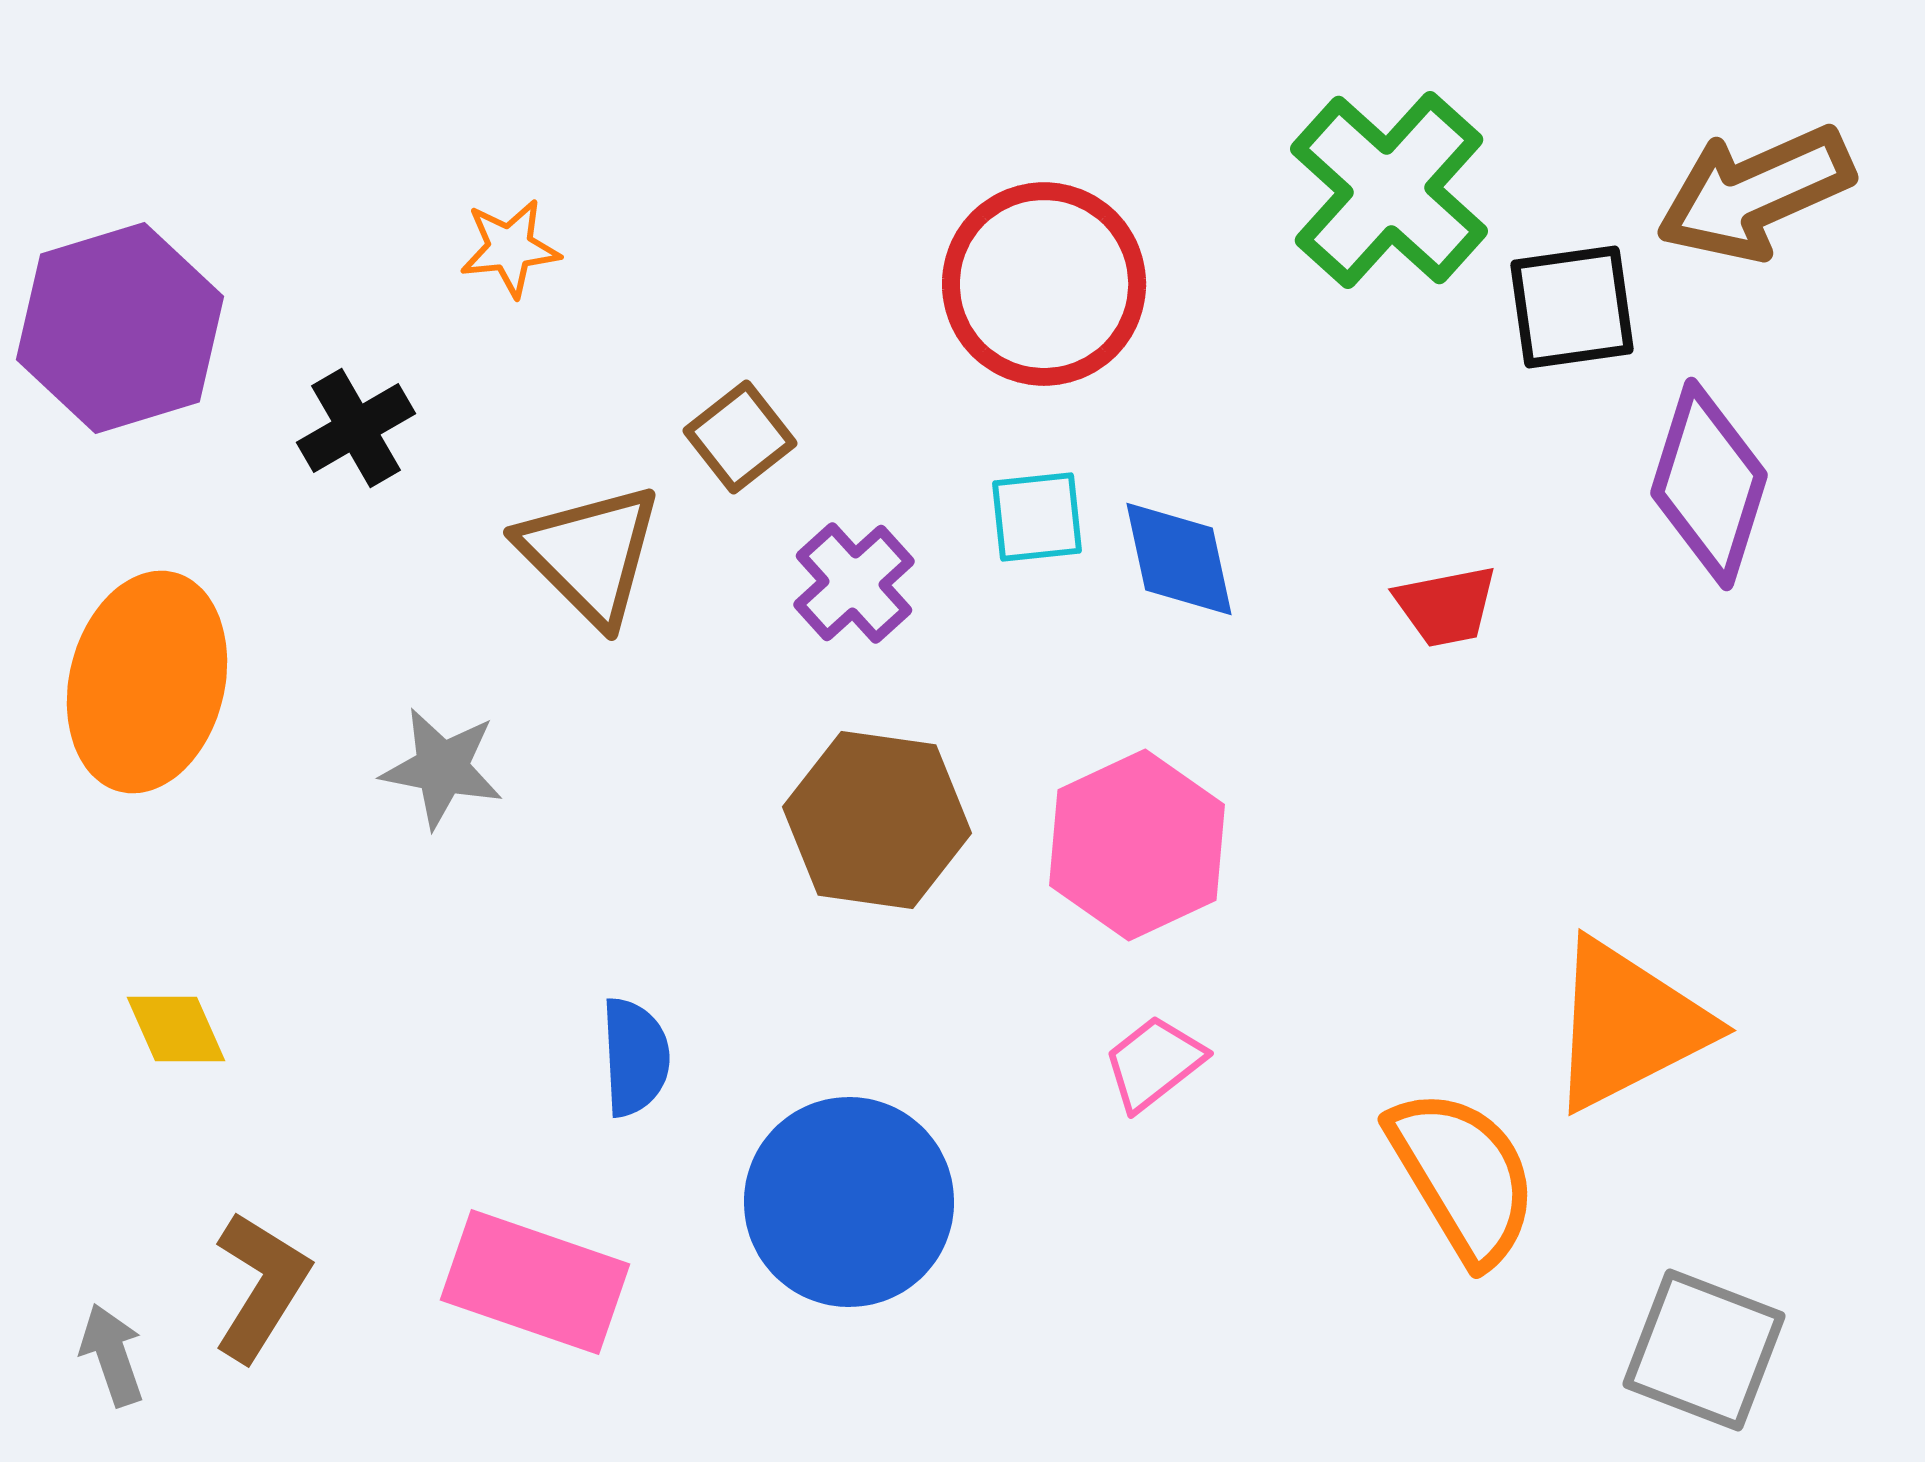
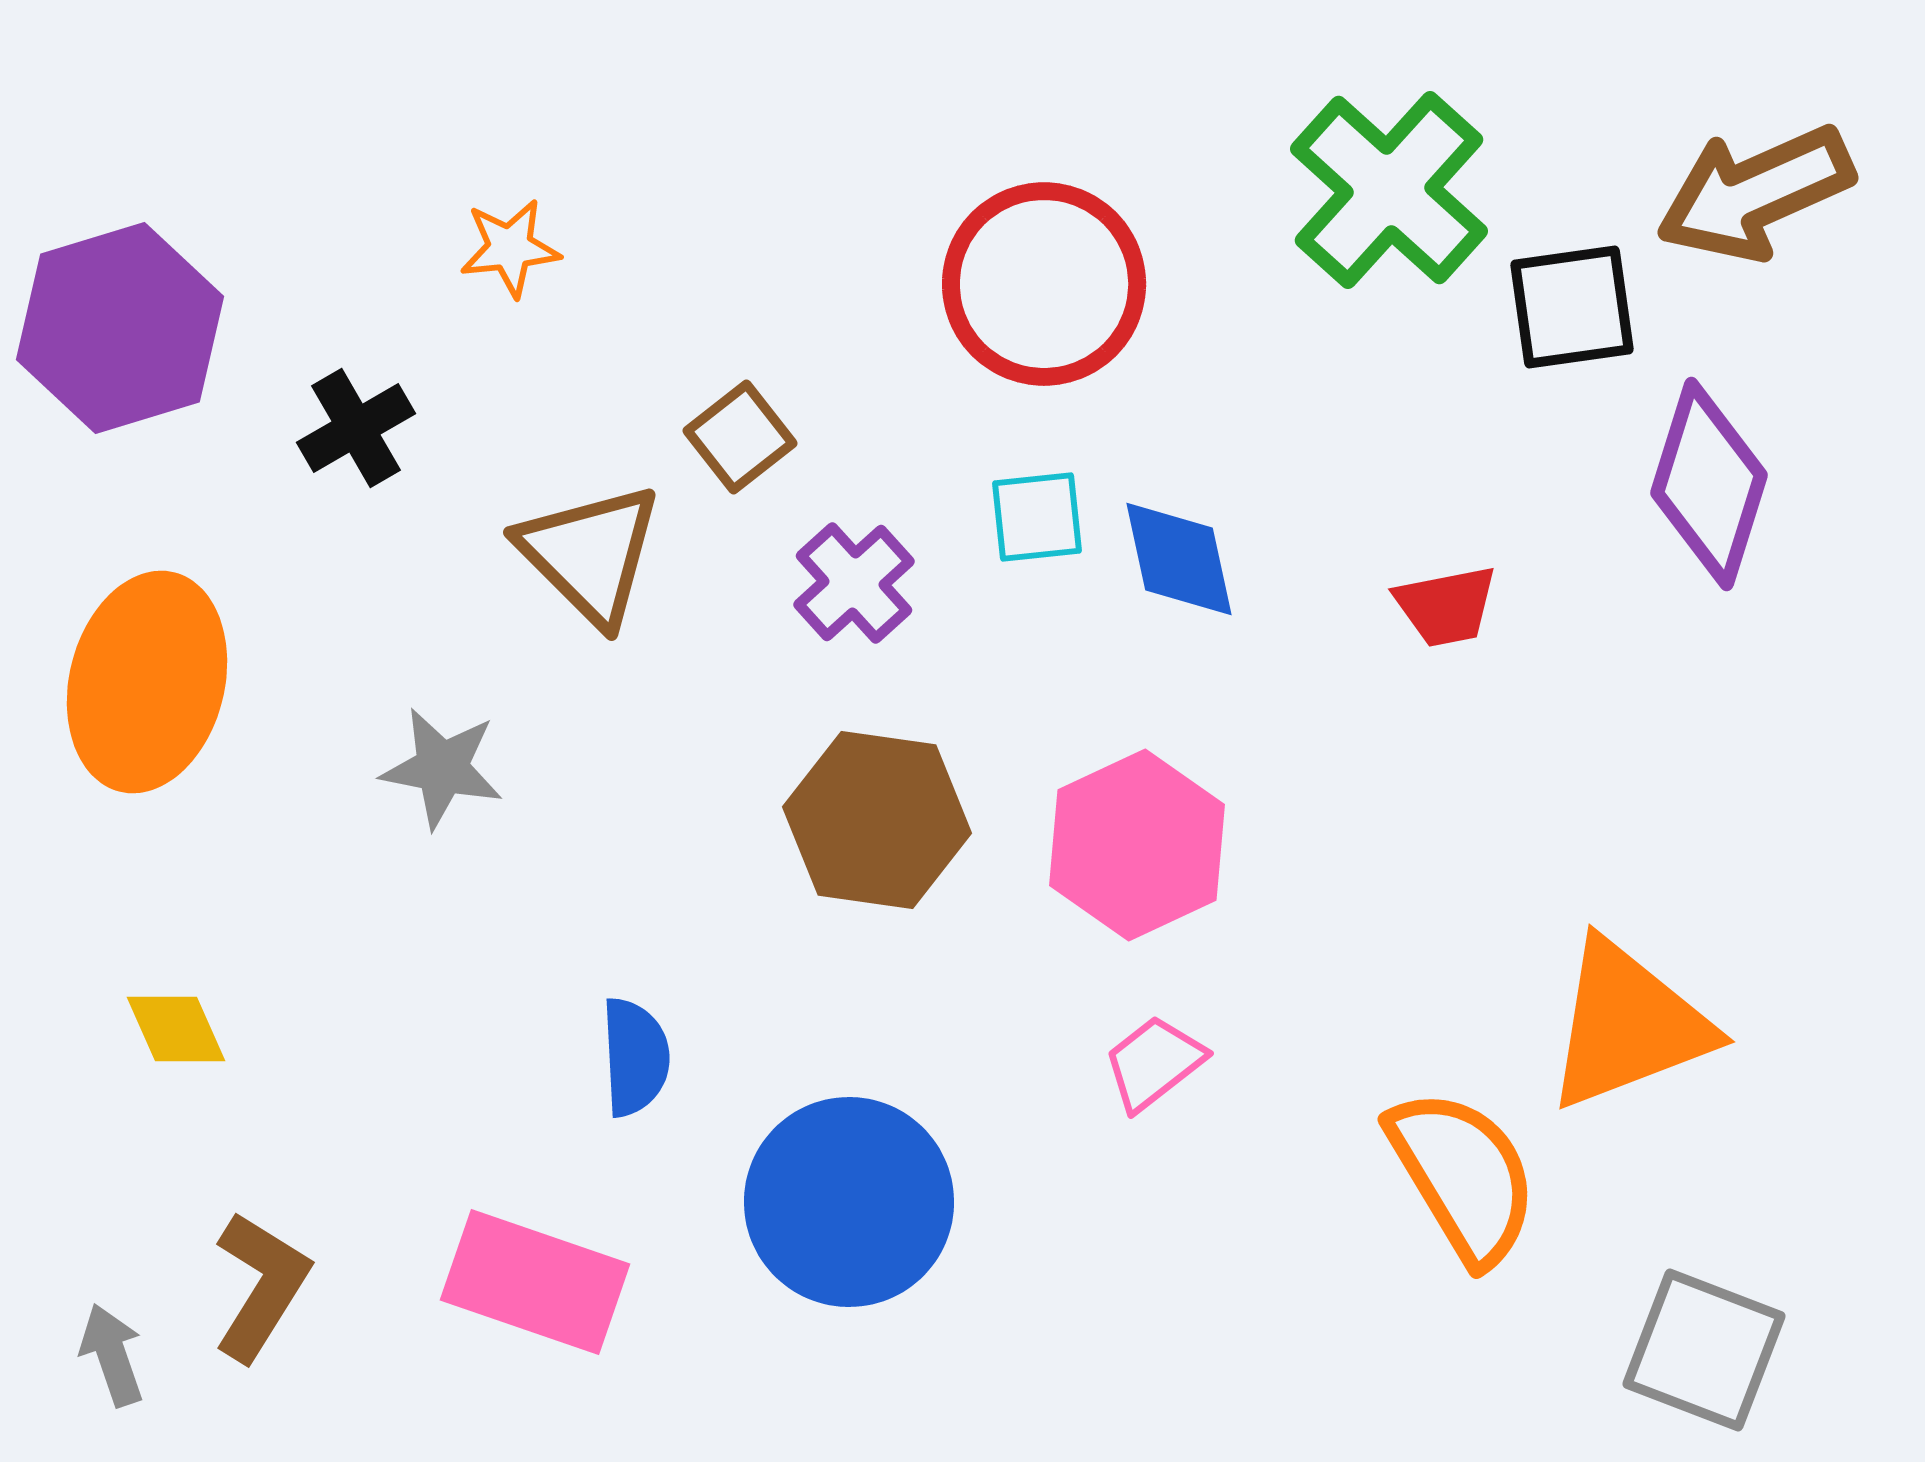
orange triangle: rotated 6 degrees clockwise
